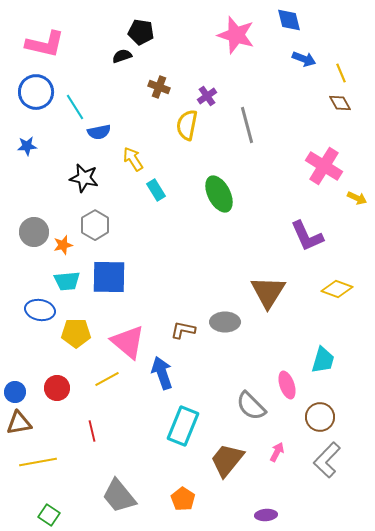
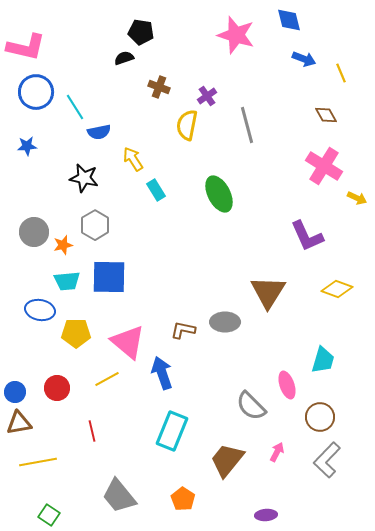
pink L-shape at (45, 44): moved 19 px left, 3 px down
black semicircle at (122, 56): moved 2 px right, 2 px down
brown diamond at (340, 103): moved 14 px left, 12 px down
cyan rectangle at (183, 426): moved 11 px left, 5 px down
